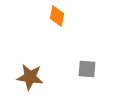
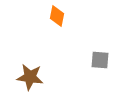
gray square: moved 13 px right, 9 px up
